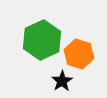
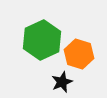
black star: moved 1 px down; rotated 10 degrees clockwise
